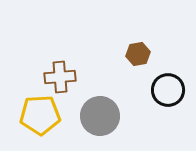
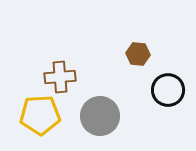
brown hexagon: rotated 15 degrees clockwise
